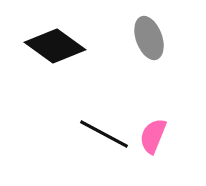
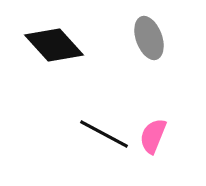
black diamond: moved 1 px left, 1 px up; rotated 12 degrees clockwise
